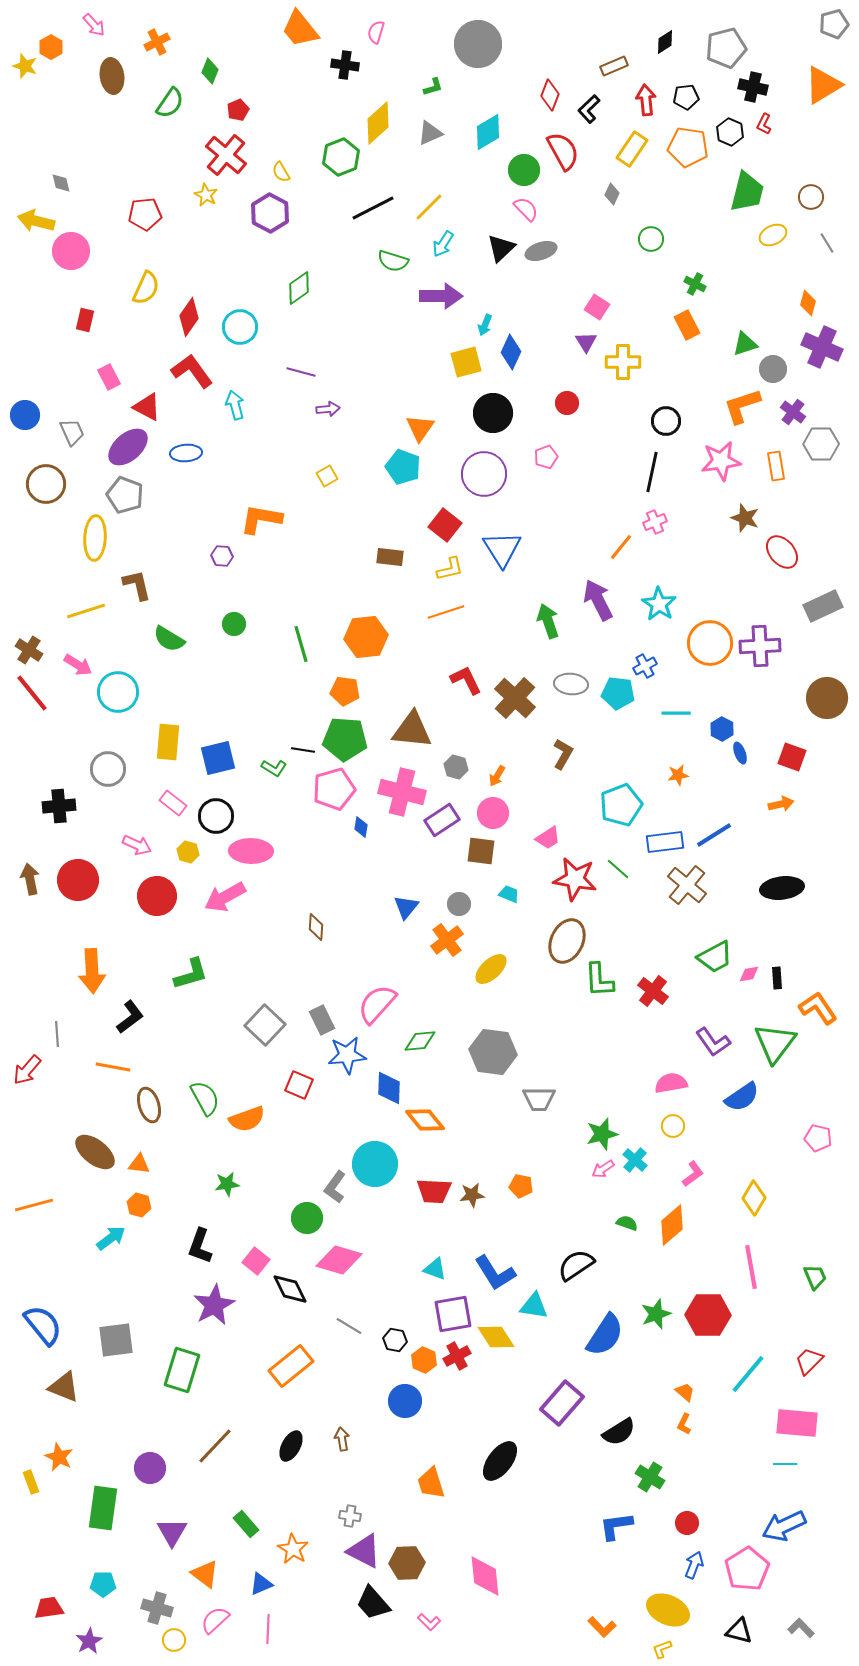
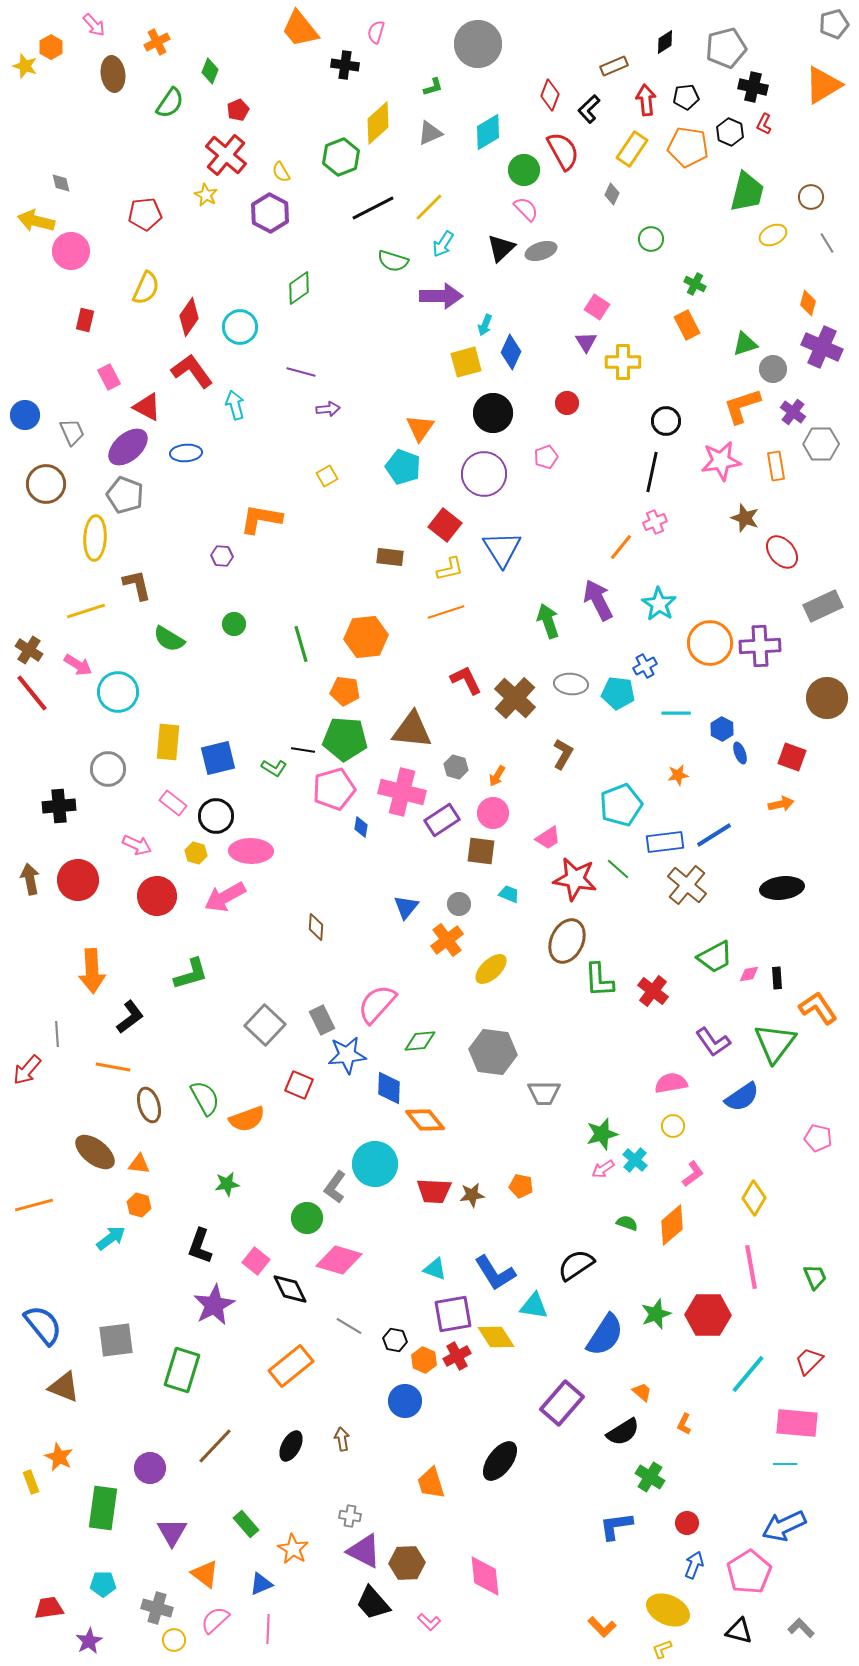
brown ellipse at (112, 76): moved 1 px right, 2 px up
yellow hexagon at (188, 852): moved 8 px right, 1 px down
gray trapezoid at (539, 1099): moved 5 px right, 6 px up
orange trapezoid at (685, 1392): moved 43 px left
black semicircle at (619, 1432): moved 4 px right
pink pentagon at (747, 1569): moved 2 px right, 3 px down
